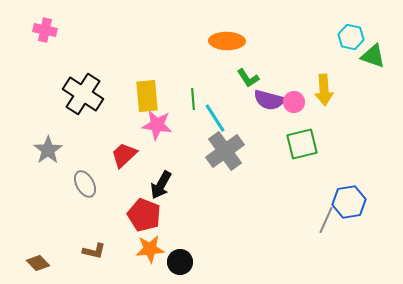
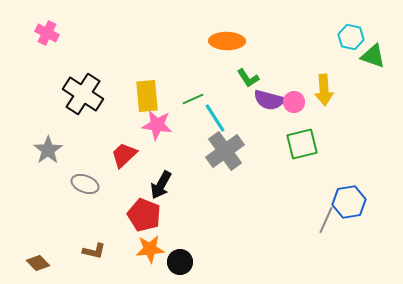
pink cross: moved 2 px right, 3 px down; rotated 15 degrees clockwise
green line: rotated 70 degrees clockwise
gray ellipse: rotated 40 degrees counterclockwise
